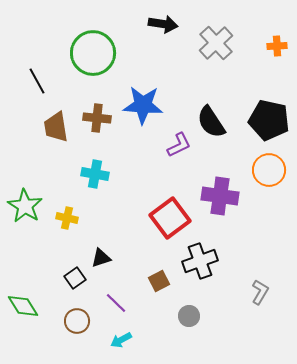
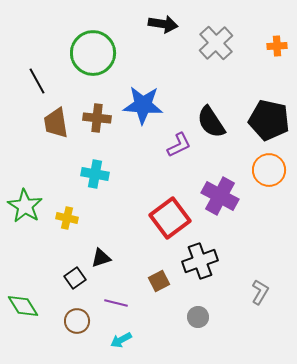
brown trapezoid: moved 4 px up
purple cross: rotated 21 degrees clockwise
purple line: rotated 30 degrees counterclockwise
gray circle: moved 9 px right, 1 px down
